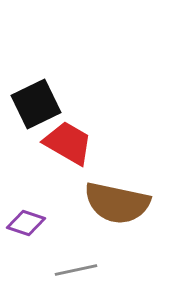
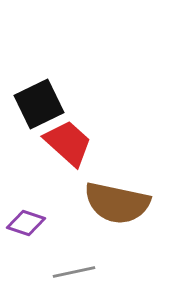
black square: moved 3 px right
red trapezoid: rotated 12 degrees clockwise
gray line: moved 2 px left, 2 px down
